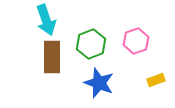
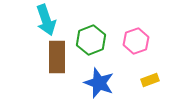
green hexagon: moved 4 px up
brown rectangle: moved 5 px right
yellow rectangle: moved 6 px left
